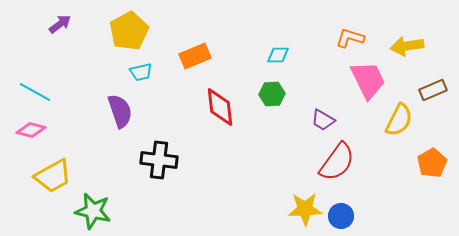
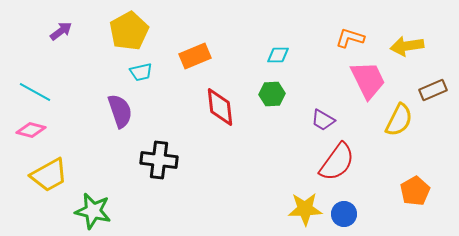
purple arrow: moved 1 px right, 7 px down
orange pentagon: moved 17 px left, 28 px down
yellow trapezoid: moved 4 px left, 1 px up
blue circle: moved 3 px right, 2 px up
